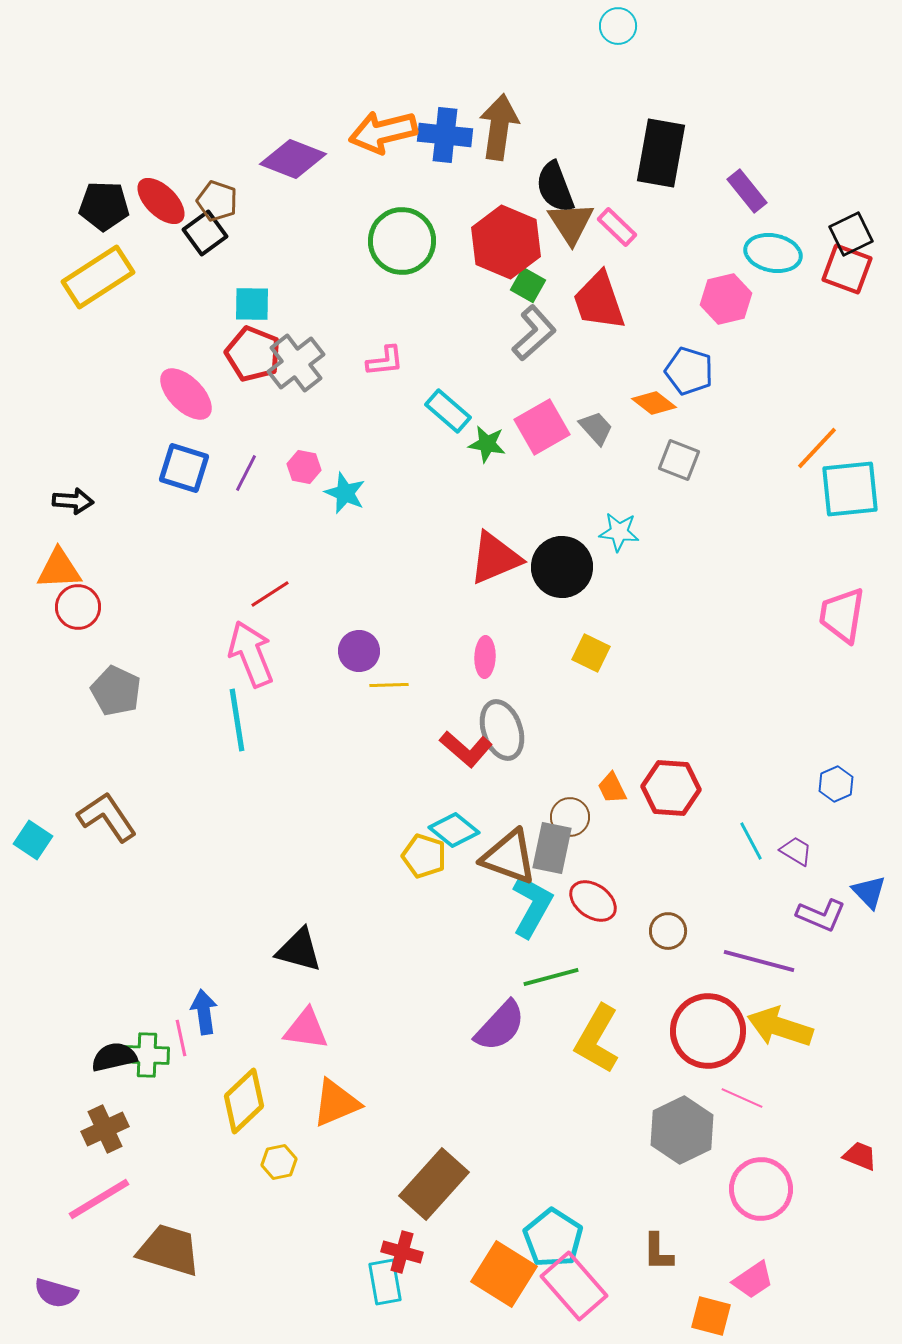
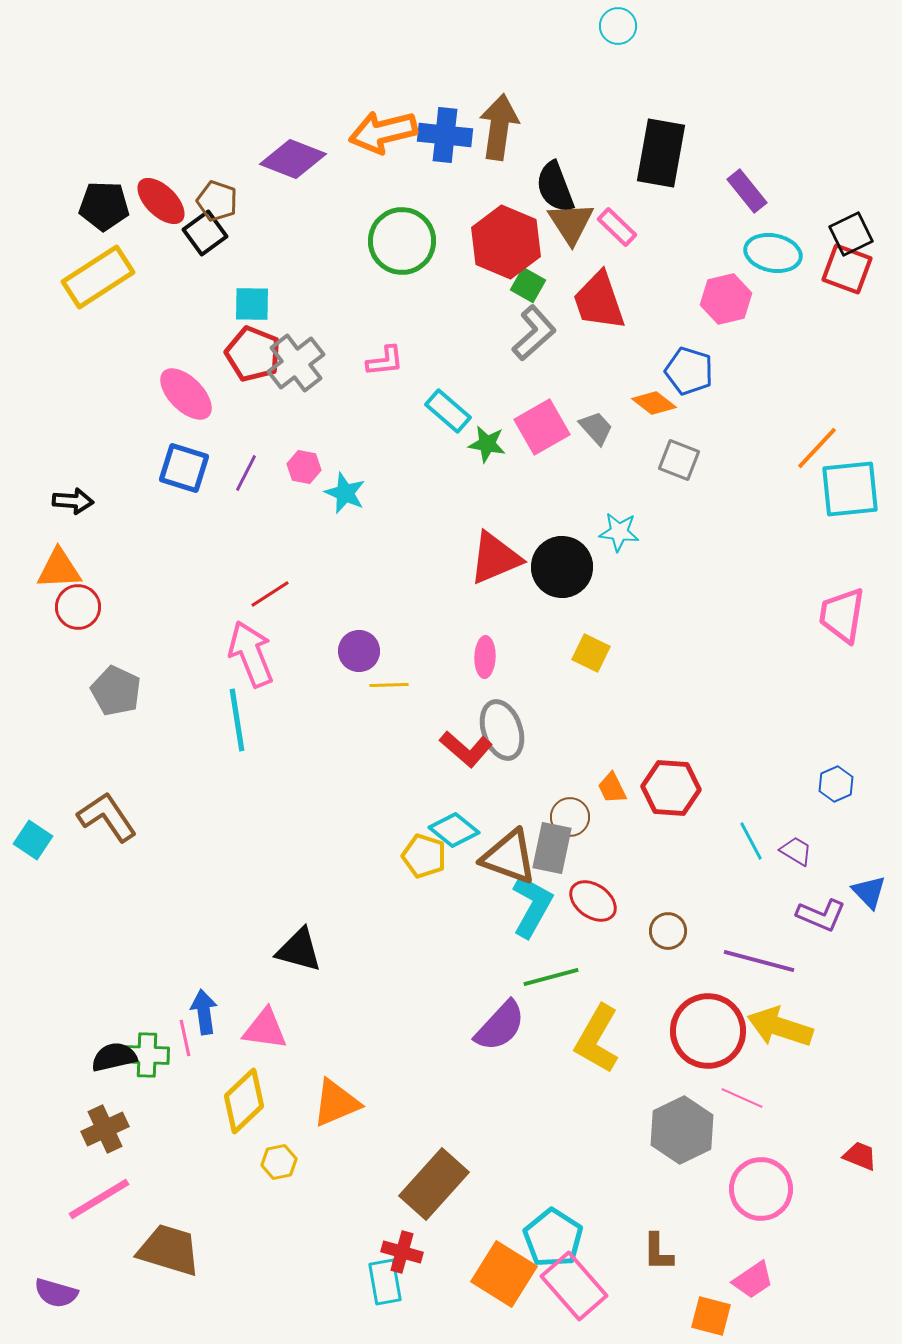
pink triangle at (306, 1029): moved 41 px left
pink line at (181, 1038): moved 4 px right
